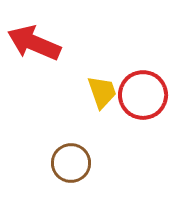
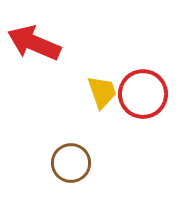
red circle: moved 1 px up
